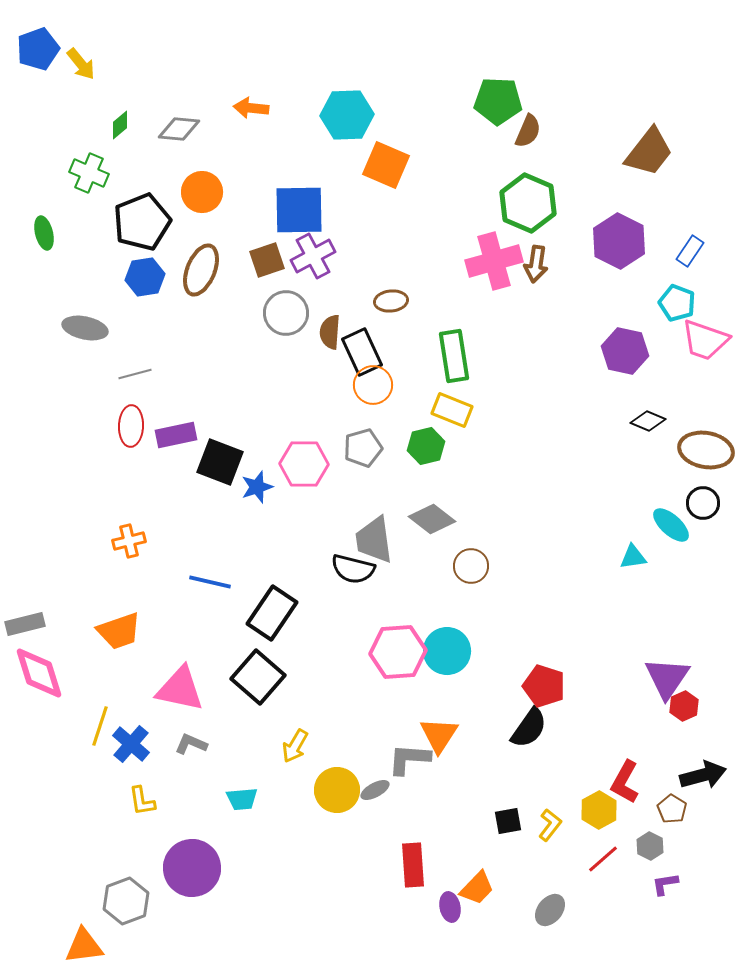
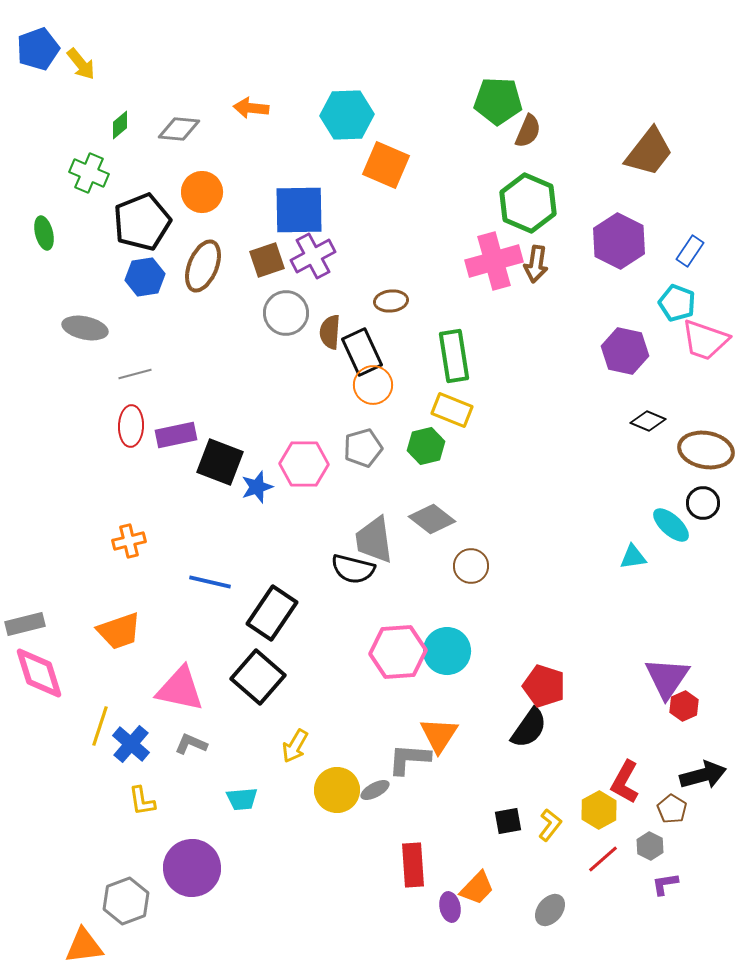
brown ellipse at (201, 270): moved 2 px right, 4 px up
